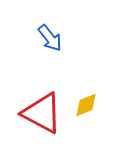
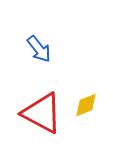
blue arrow: moved 11 px left, 11 px down
